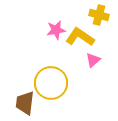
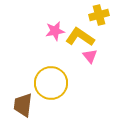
yellow cross: rotated 30 degrees counterclockwise
pink star: moved 1 px left, 1 px down
pink triangle: moved 3 px left, 4 px up; rotated 28 degrees counterclockwise
brown trapezoid: moved 2 px left, 2 px down
